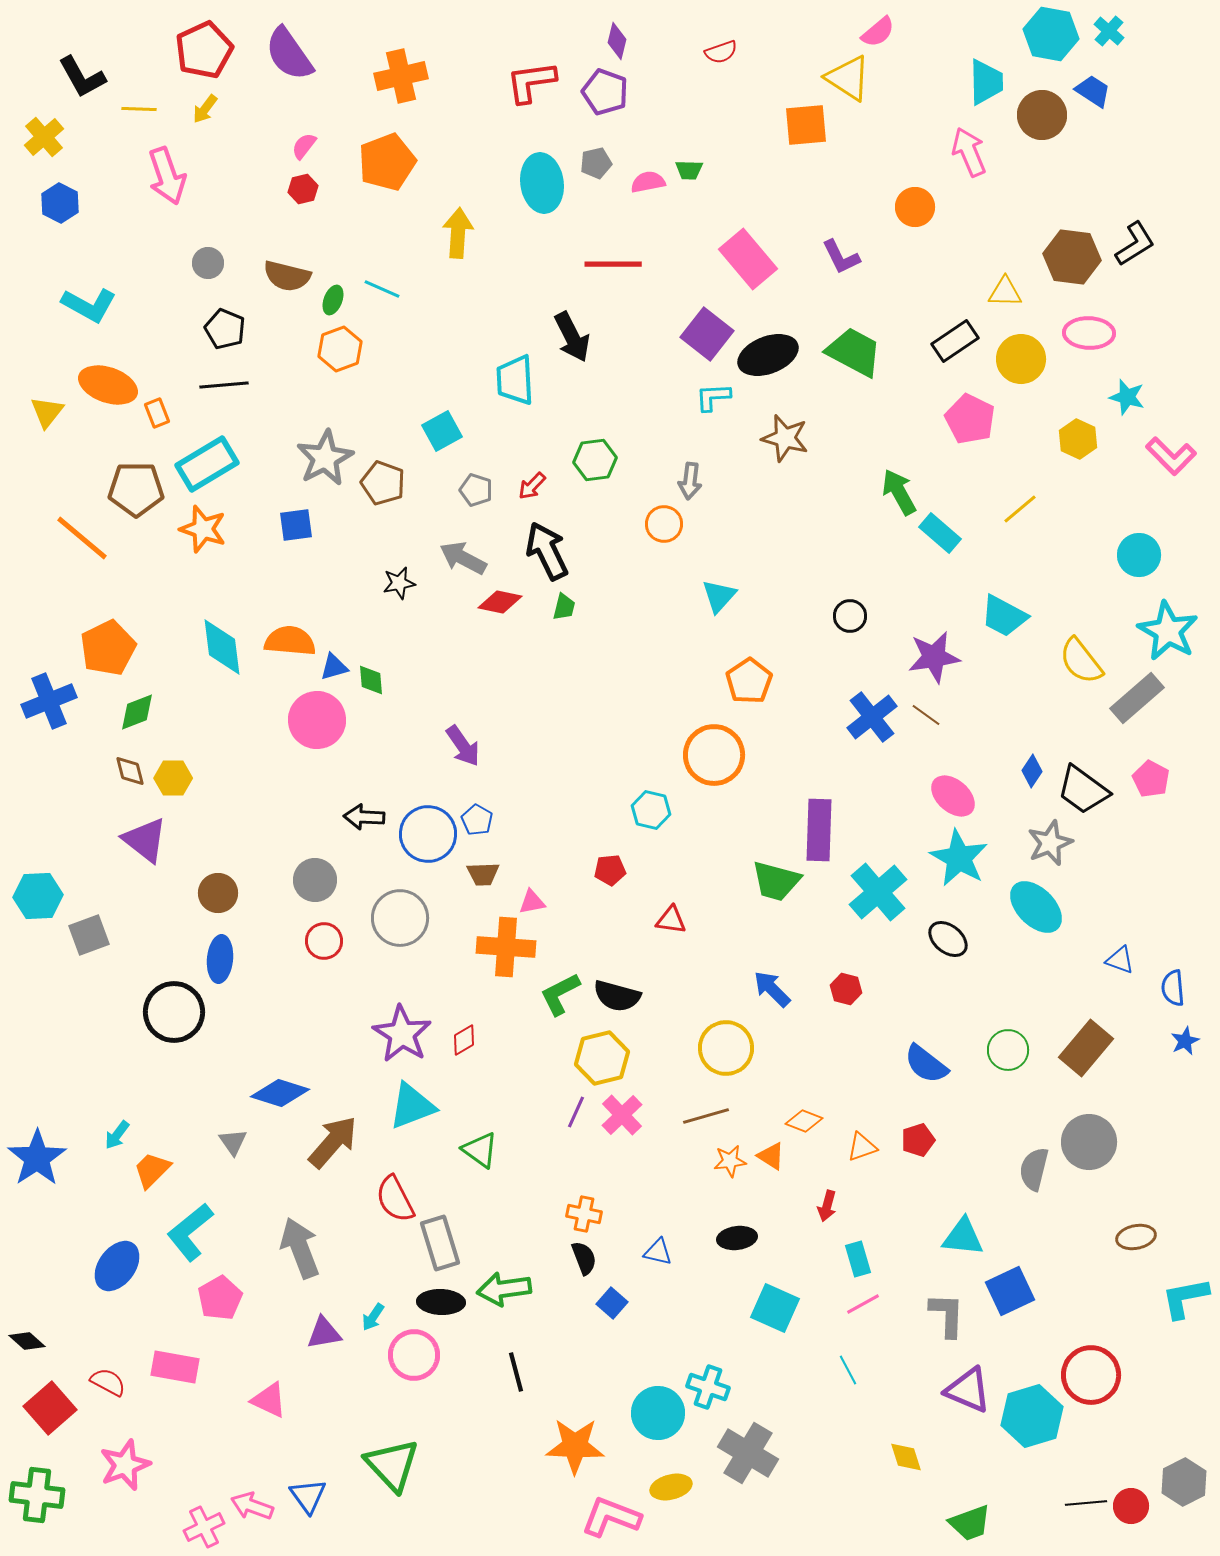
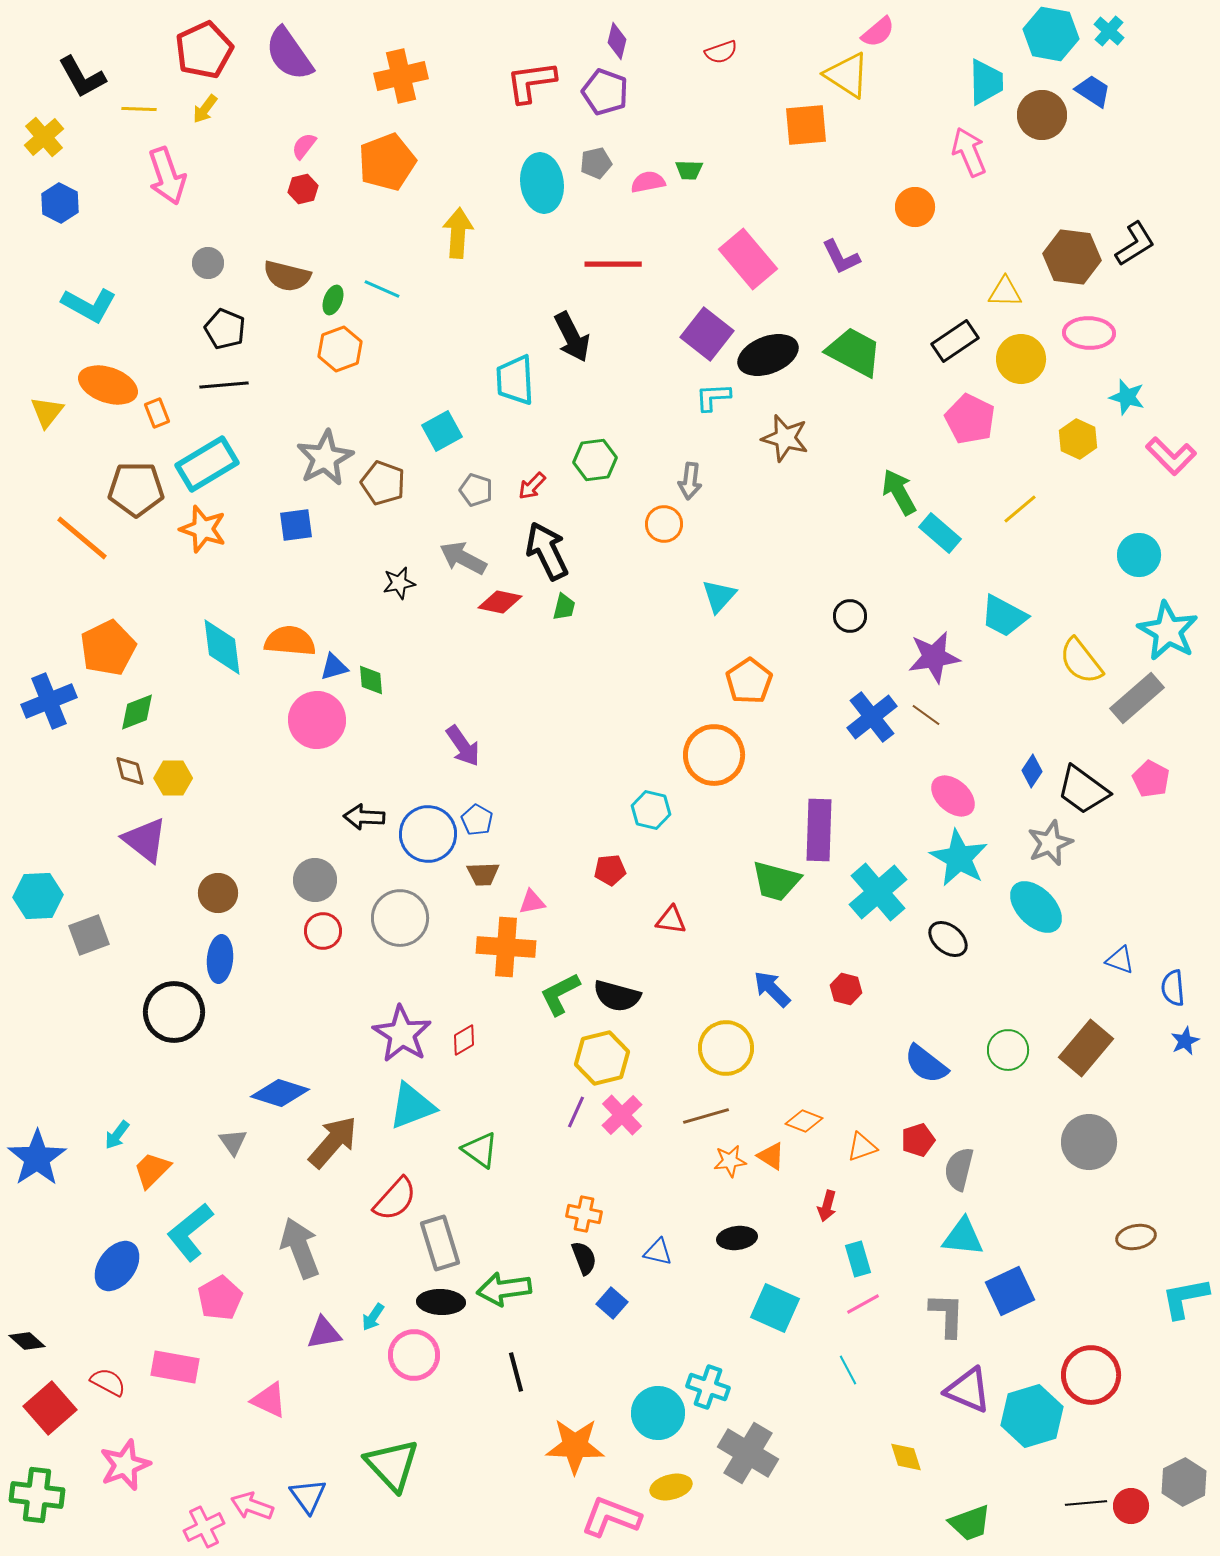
yellow triangle at (848, 78): moved 1 px left, 3 px up
red circle at (324, 941): moved 1 px left, 10 px up
gray semicircle at (1034, 1169): moved 75 px left
red semicircle at (395, 1199): rotated 111 degrees counterclockwise
